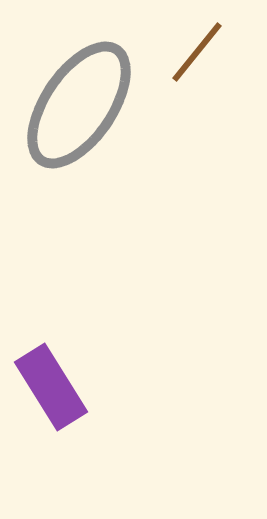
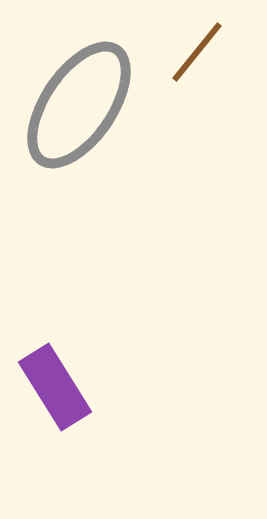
purple rectangle: moved 4 px right
